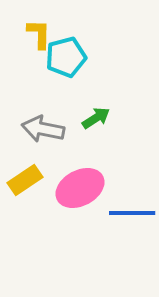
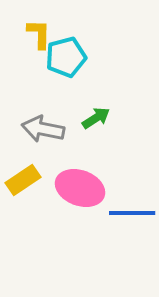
yellow rectangle: moved 2 px left
pink ellipse: rotated 48 degrees clockwise
